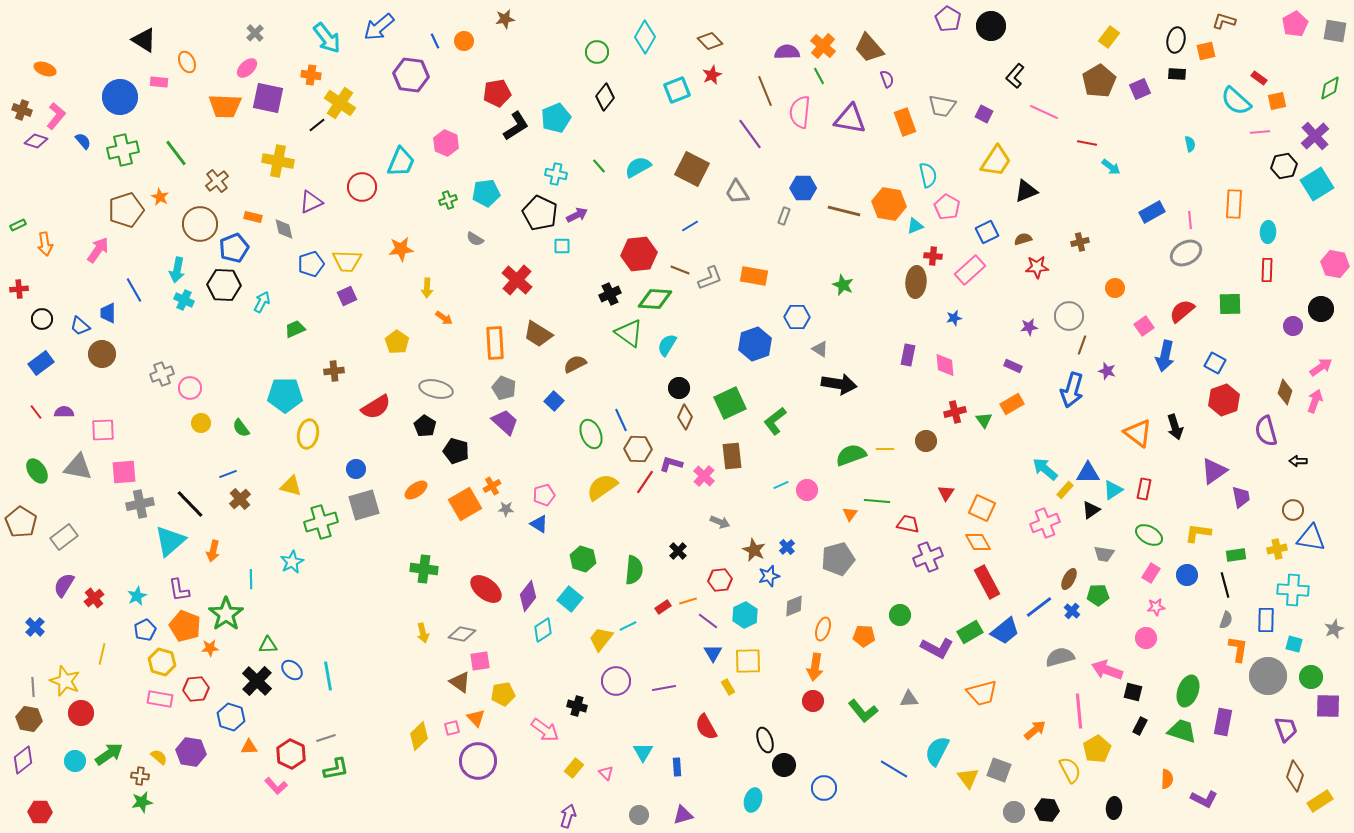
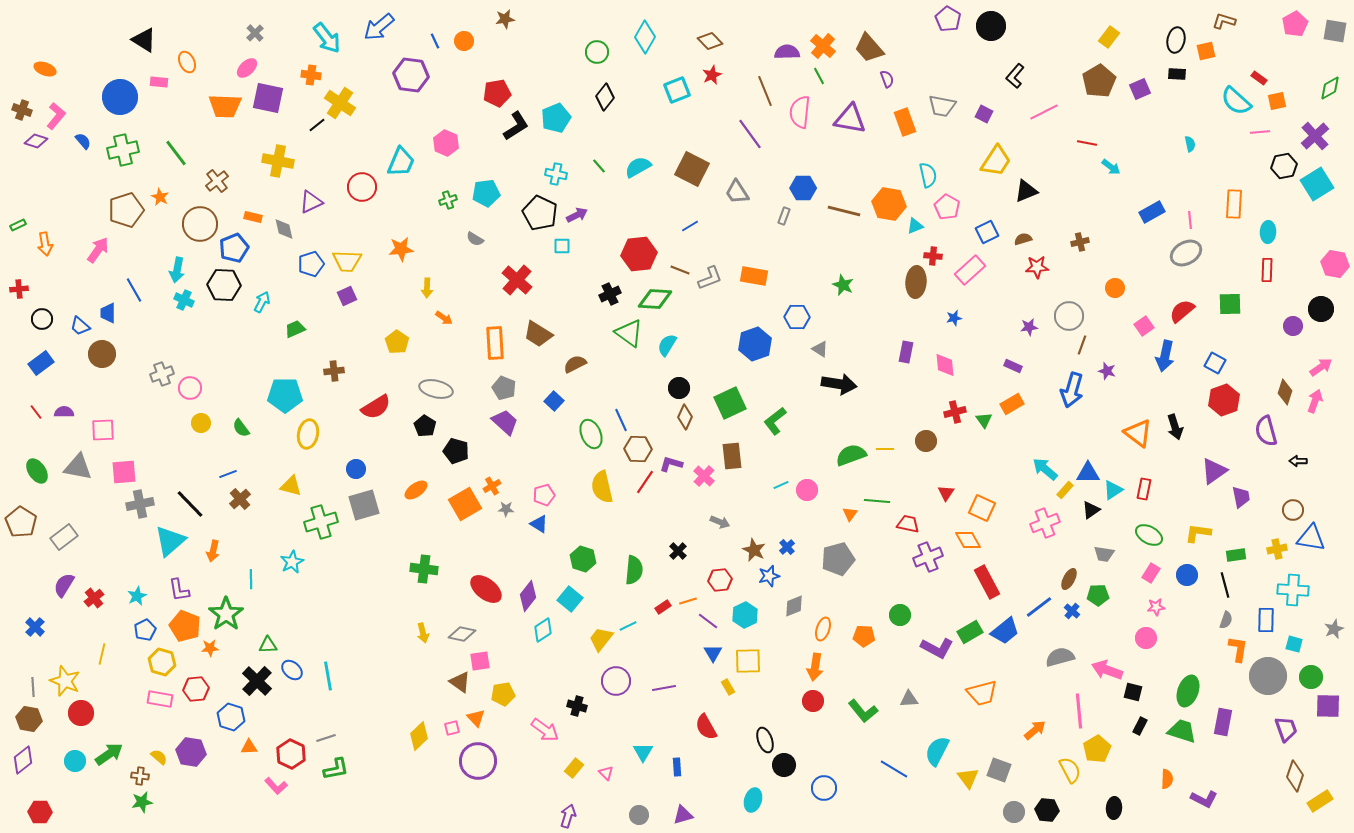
pink line at (1044, 112): rotated 52 degrees counterclockwise
purple rectangle at (908, 355): moved 2 px left, 3 px up
yellow semicircle at (602, 487): rotated 68 degrees counterclockwise
orange diamond at (978, 542): moved 10 px left, 2 px up
